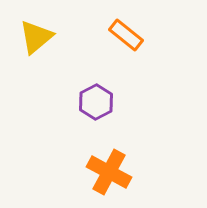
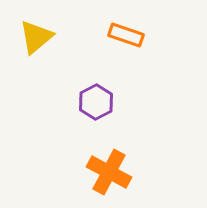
orange rectangle: rotated 20 degrees counterclockwise
